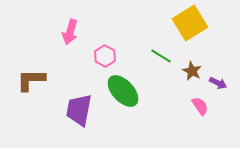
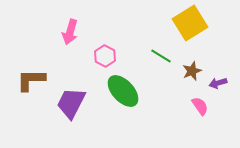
brown star: rotated 24 degrees clockwise
purple arrow: rotated 138 degrees clockwise
purple trapezoid: moved 8 px left, 7 px up; rotated 16 degrees clockwise
